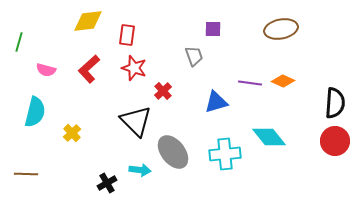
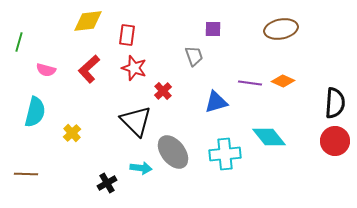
cyan arrow: moved 1 px right, 2 px up
